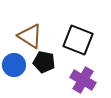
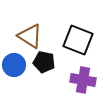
purple cross: rotated 20 degrees counterclockwise
